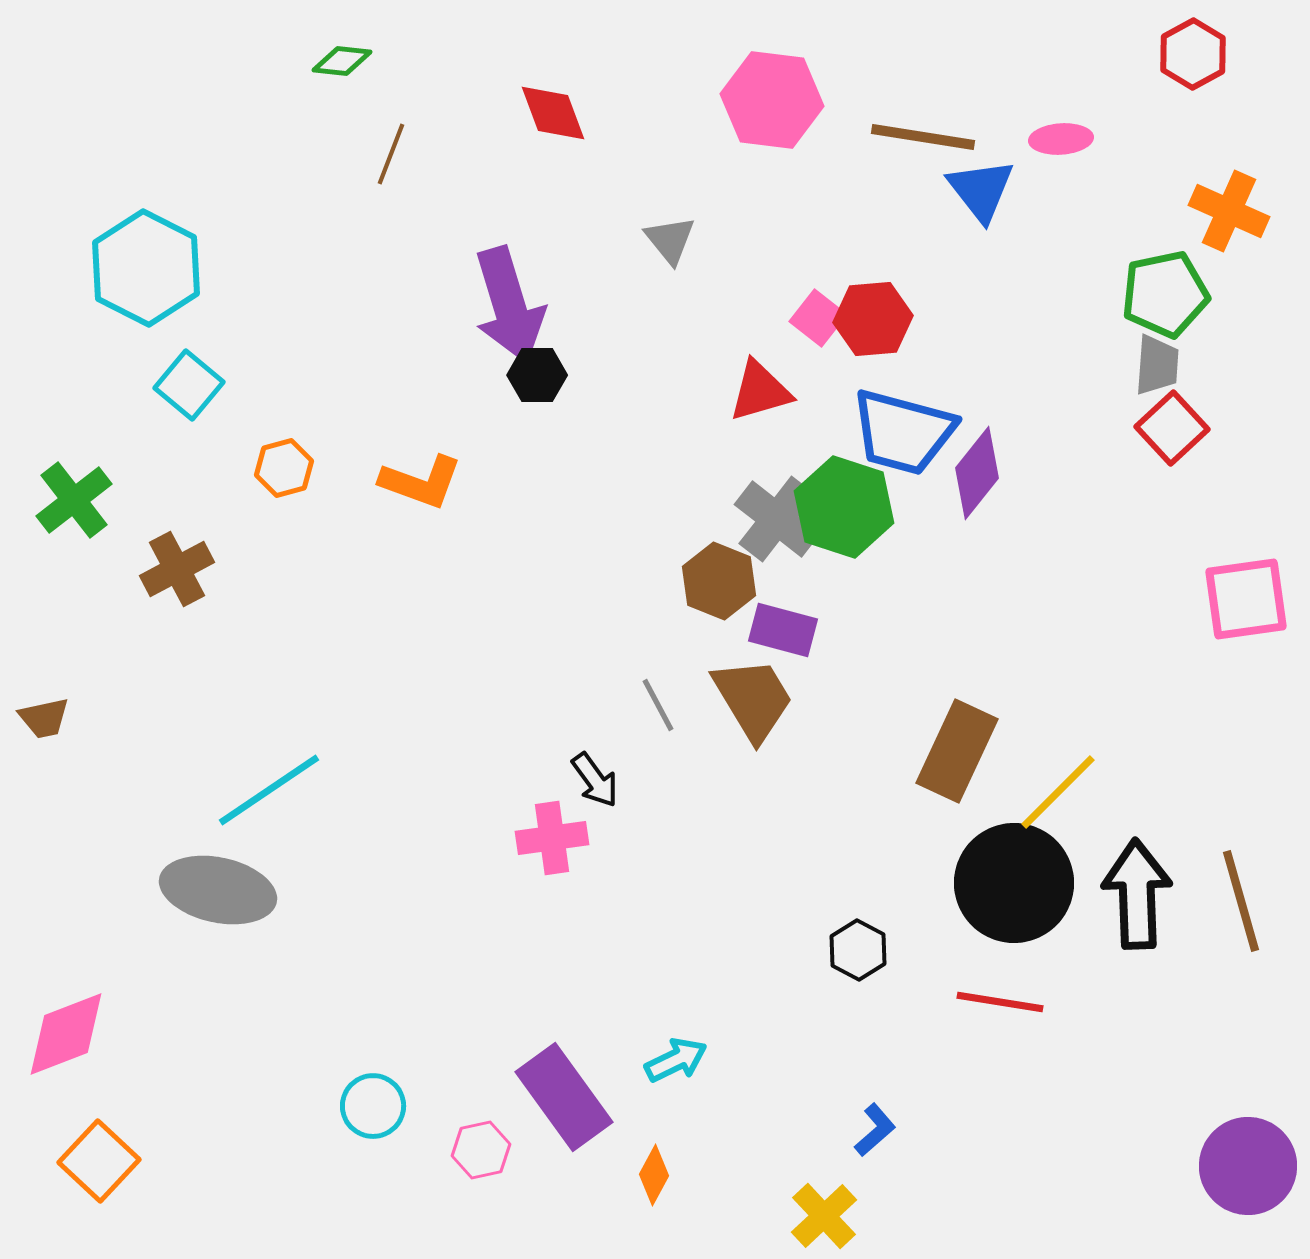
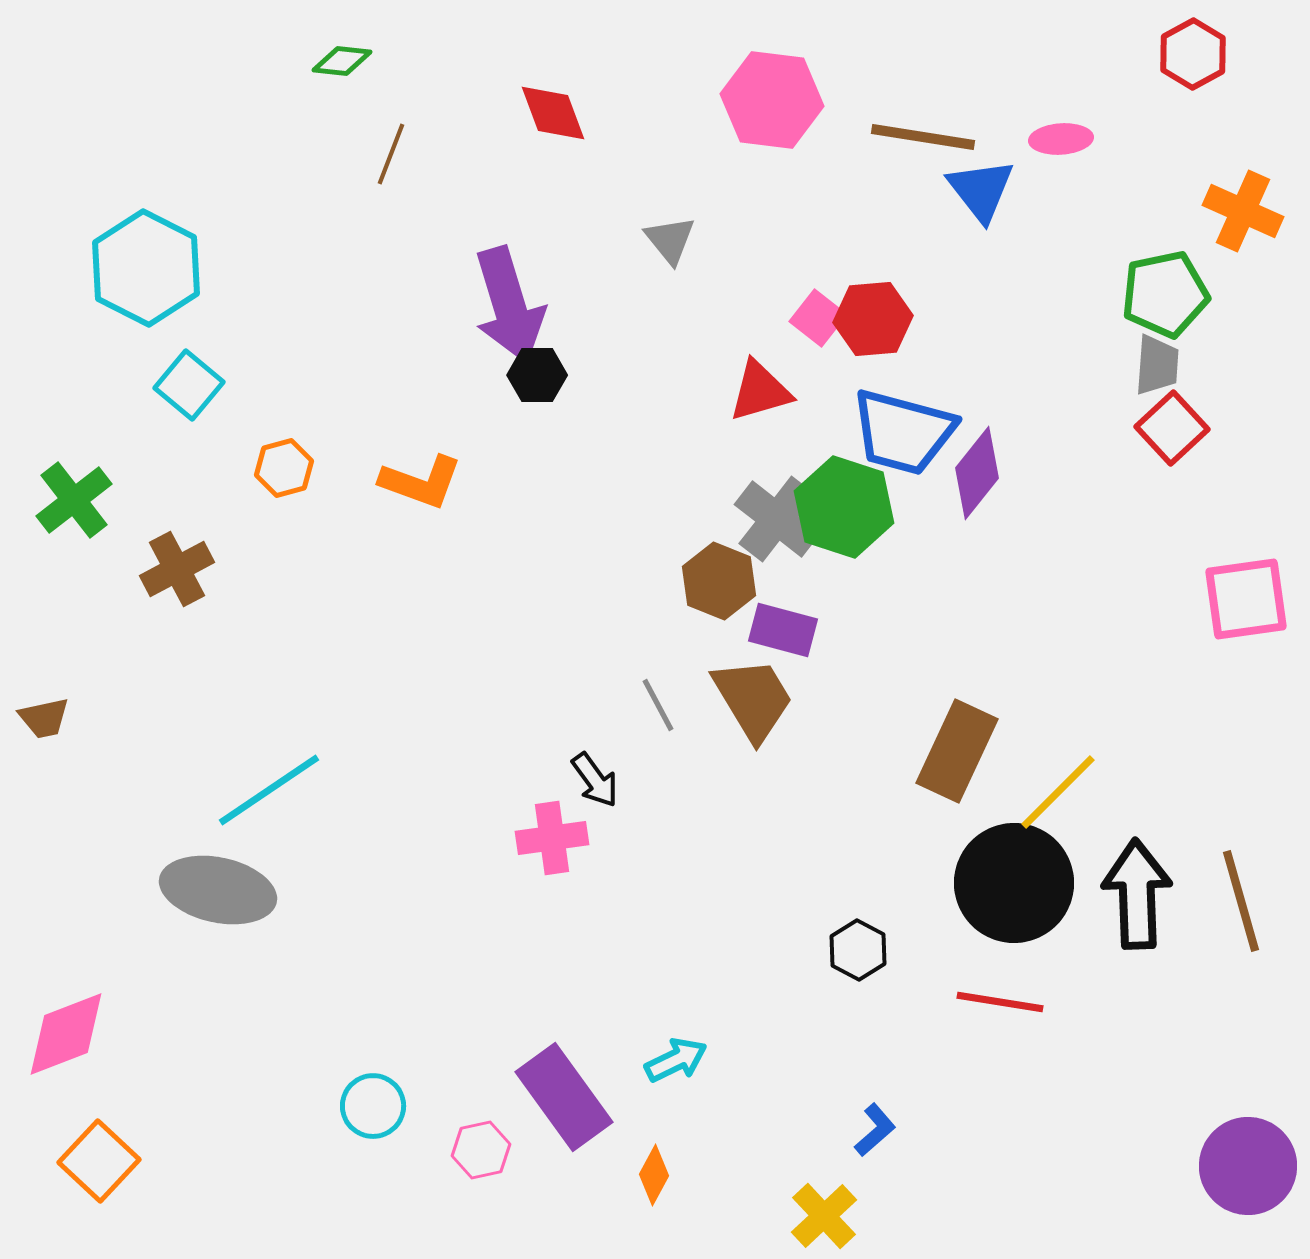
orange cross at (1229, 211): moved 14 px right
